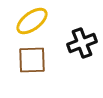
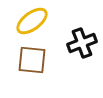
brown square: rotated 8 degrees clockwise
